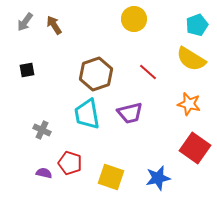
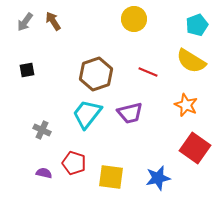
brown arrow: moved 1 px left, 4 px up
yellow semicircle: moved 2 px down
red line: rotated 18 degrees counterclockwise
orange star: moved 3 px left, 1 px down; rotated 10 degrees clockwise
cyan trapezoid: rotated 48 degrees clockwise
red pentagon: moved 4 px right
yellow square: rotated 12 degrees counterclockwise
